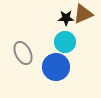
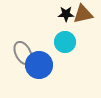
brown triangle: rotated 10 degrees clockwise
black star: moved 4 px up
blue circle: moved 17 px left, 2 px up
